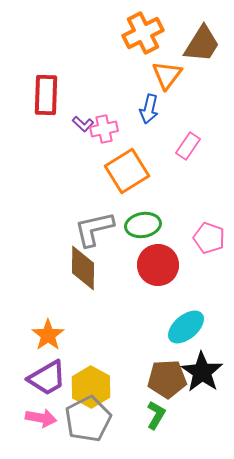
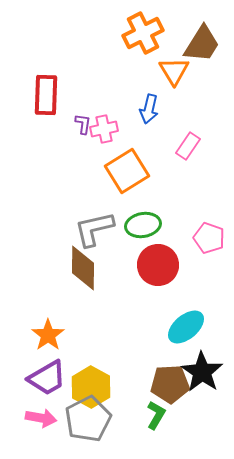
orange triangle: moved 7 px right, 4 px up; rotated 8 degrees counterclockwise
purple L-shape: rotated 125 degrees counterclockwise
brown pentagon: moved 3 px right, 5 px down
